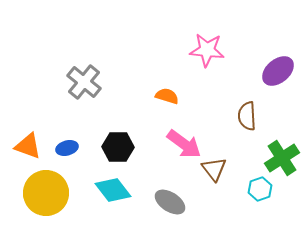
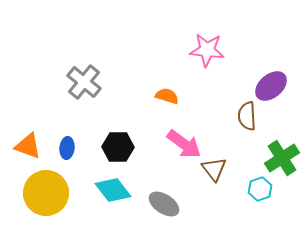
purple ellipse: moved 7 px left, 15 px down
blue ellipse: rotated 70 degrees counterclockwise
gray ellipse: moved 6 px left, 2 px down
